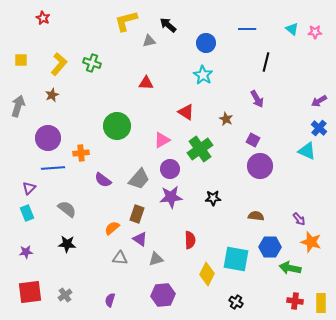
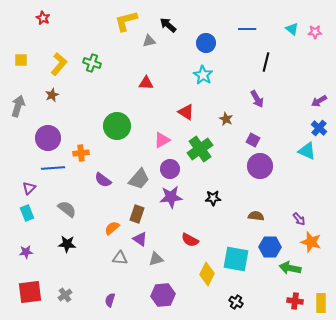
red semicircle at (190, 240): rotated 120 degrees clockwise
